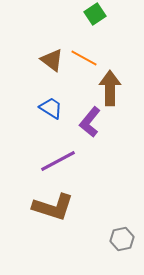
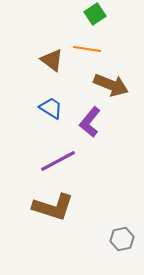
orange line: moved 3 px right, 9 px up; rotated 20 degrees counterclockwise
brown arrow: moved 1 px right, 3 px up; rotated 112 degrees clockwise
